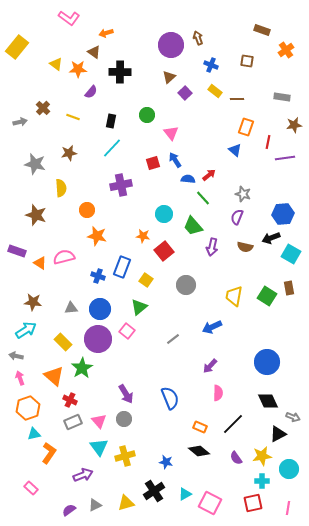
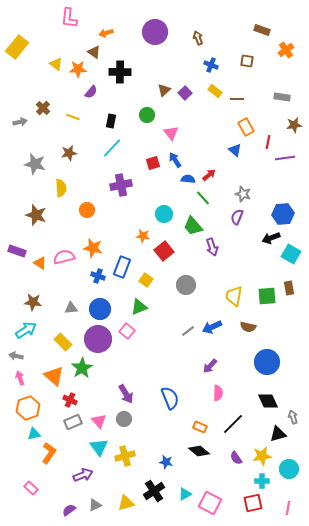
pink L-shape at (69, 18): rotated 60 degrees clockwise
purple circle at (171, 45): moved 16 px left, 13 px up
brown triangle at (169, 77): moved 5 px left, 13 px down
orange rectangle at (246, 127): rotated 48 degrees counterclockwise
orange star at (97, 236): moved 4 px left, 12 px down
purple arrow at (212, 247): rotated 30 degrees counterclockwise
brown semicircle at (245, 247): moved 3 px right, 80 px down
green square at (267, 296): rotated 36 degrees counterclockwise
green triangle at (139, 307): rotated 18 degrees clockwise
gray line at (173, 339): moved 15 px right, 8 px up
gray arrow at (293, 417): rotated 128 degrees counterclockwise
black triangle at (278, 434): rotated 12 degrees clockwise
